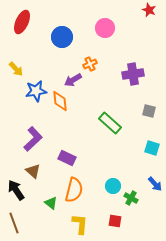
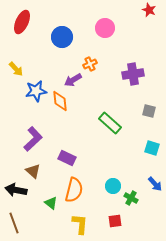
black arrow: rotated 45 degrees counterclockwise
red square: rotated 16 degrees counterclockwise
